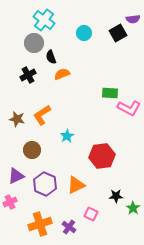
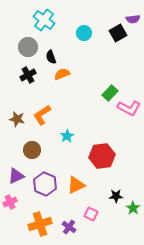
gray circle: moved 6 px left, 4 px down
green rectangle: rotated 49 degrees counterclockwise
